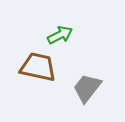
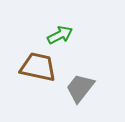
gray trapezoid: moved 7 px left
